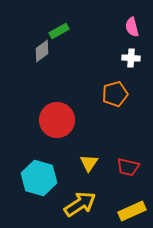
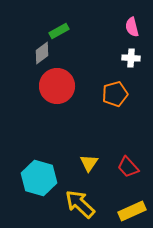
gray diamond: moved 2 px down
red circle: moved 34 px up
red trapezoid: rotated 35 degrees clockwise
yellow arrow: rotated 104 degrees counterclockwise
